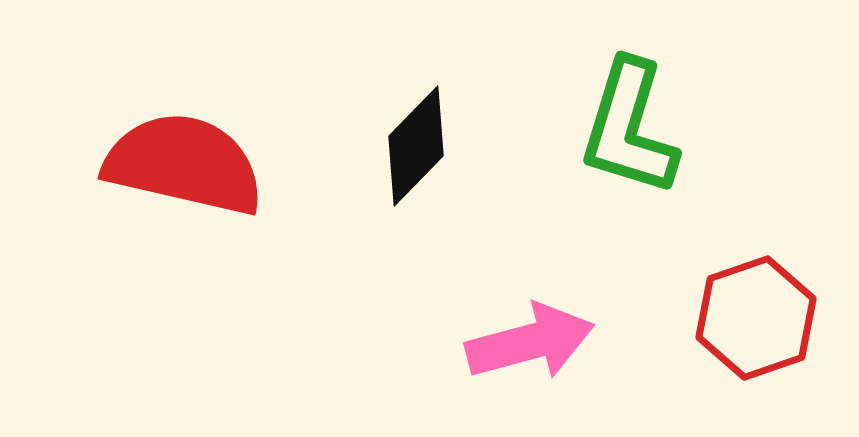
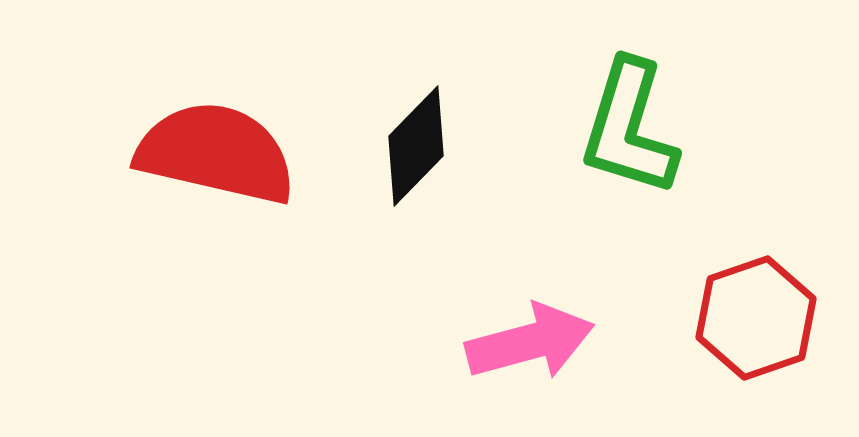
red semicircle: moved 32 px right, 11 px up
